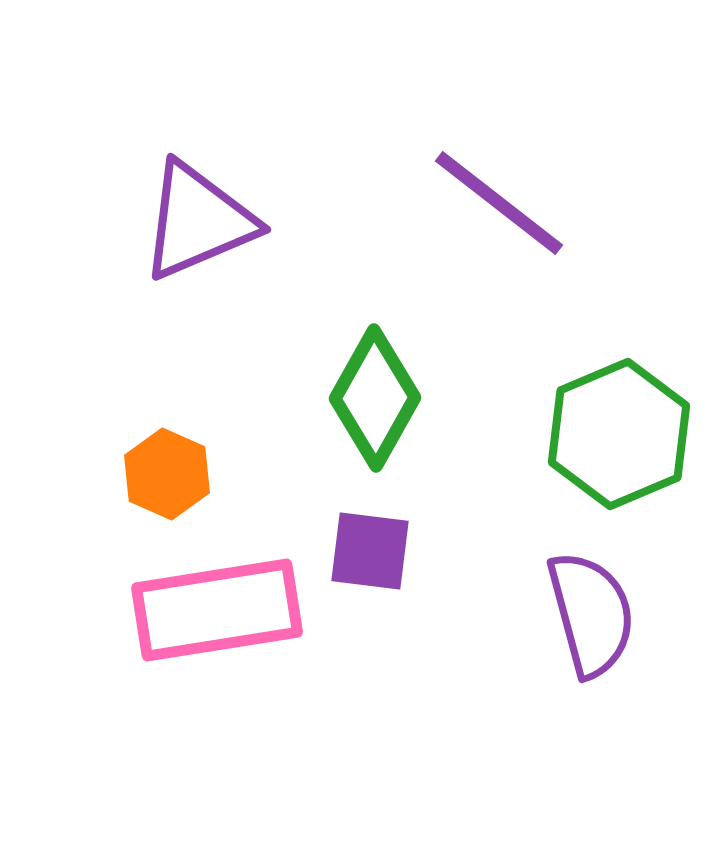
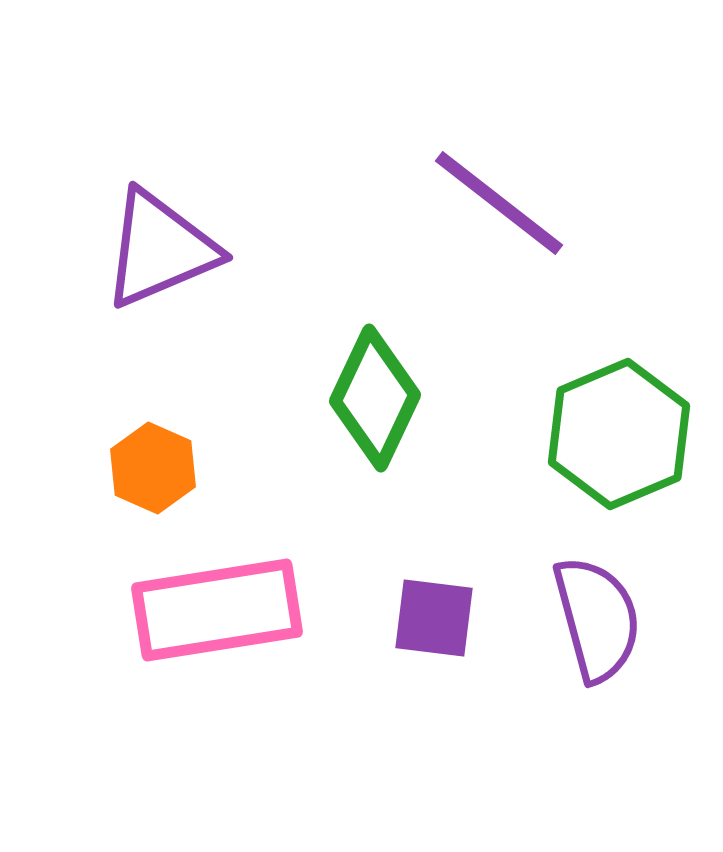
purple triangle: moved 38 px left, 28 px down
green diamond: rotated 4 degrees counterclockwise
orange hexagon: moved 14 px left, 6 px up
purple square: moved 64 px right, 67 px down
purple semicircle: moved 6 px right, 5 px down
